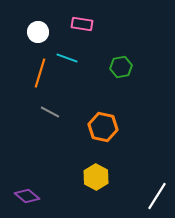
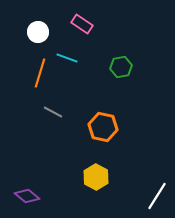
pink rectangle: rotated 25 degrees clockwise
gray line: moved 3 px right
